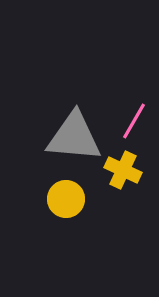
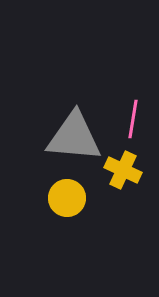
pink line: moved 1 px left, 2 px up; rotated 21 degrees counterclockwise
yellow circle: moved 1 px right, 1 px up
